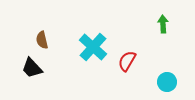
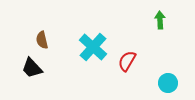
green arrow: moved 3 px left, 4 px up
cyan circle: moved 1 px right, 1 px down
